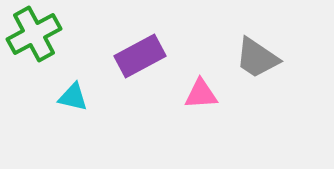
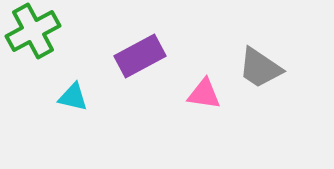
green cross: moved 1 px left, 3 px up
gray trapezoid: moved 3 px right, 10 px down
pink triangle: moved 3 px right; rotated 12 degrees clockwise
